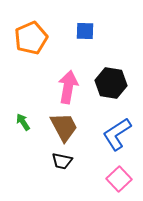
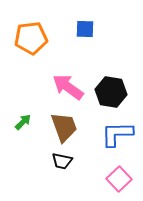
blue square: moved 2 px up
orange pentagon: rotated 16 degrees clockwise
black hexagon: moved 9 px down
pink arrow: rotated 64 degrees counterclockwise
green arrow: rotated 78 degrees clockwise
brown trapezoid: rotated 8 degrees clockwise
blue L-shape: rotated 32 degrees clockwise
